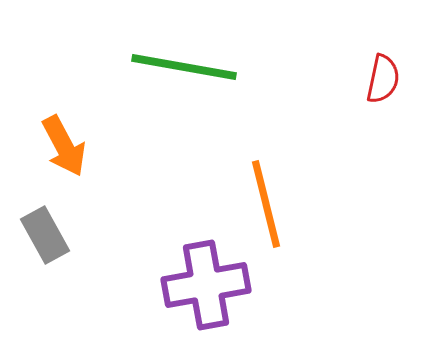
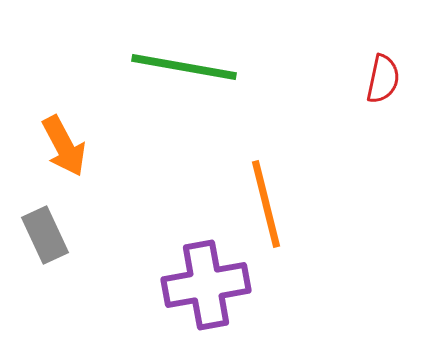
gray rectangle: rotated 4 degrees clockwise
